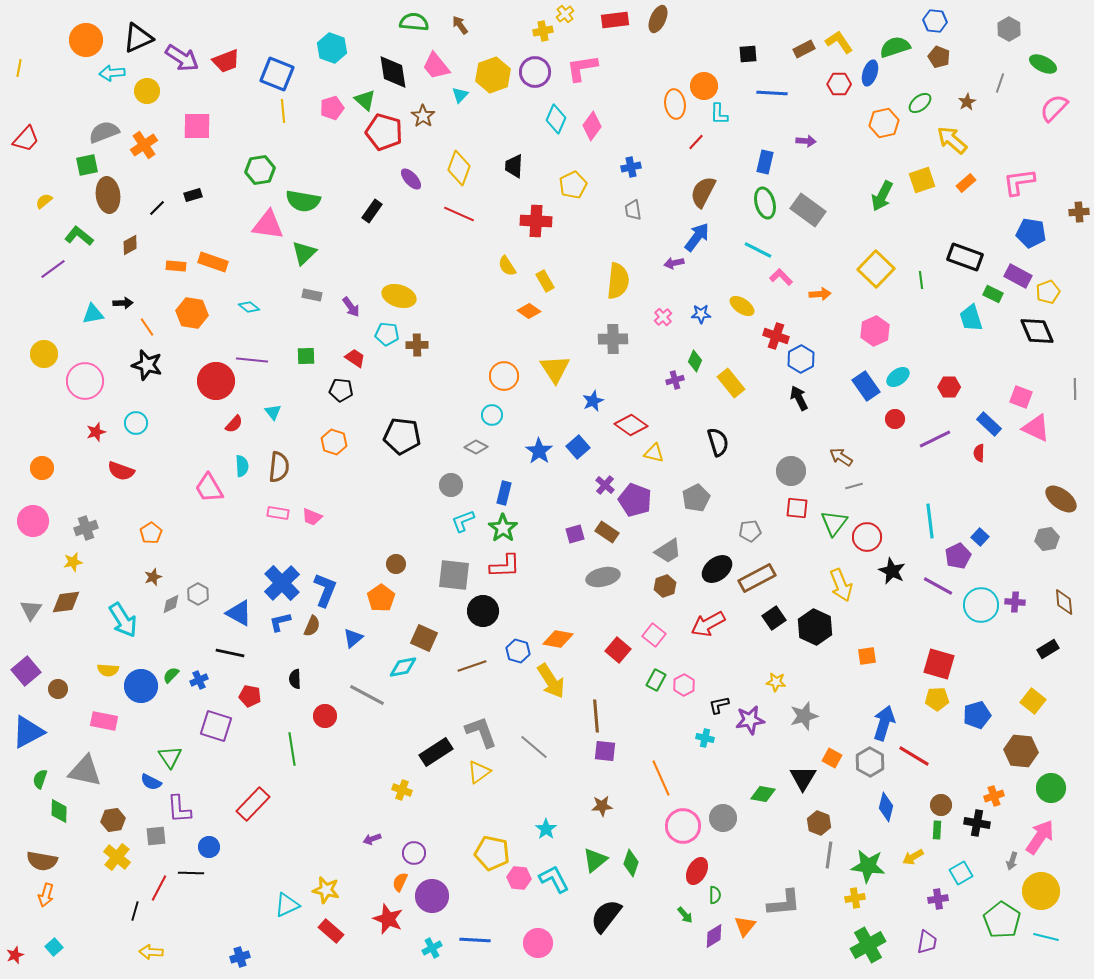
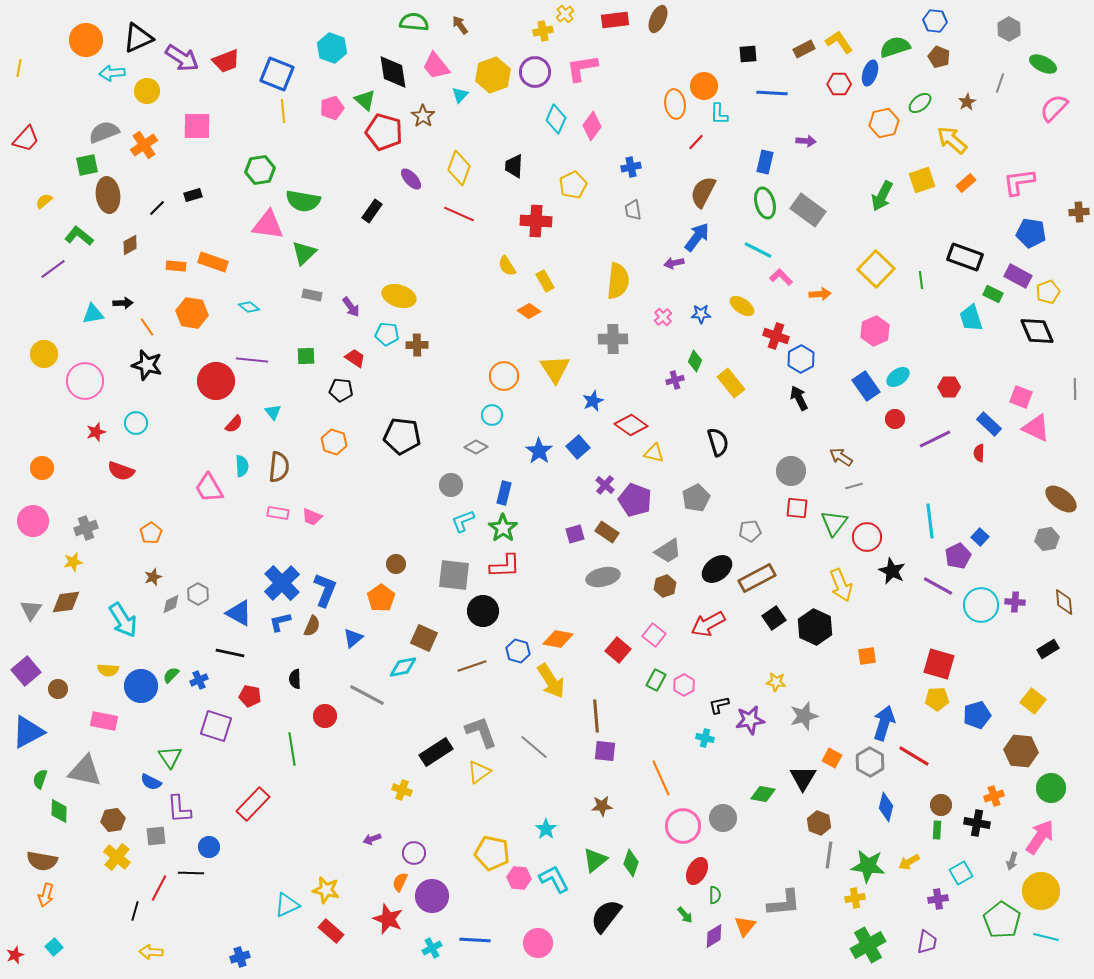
yellow arrow at (913, 857): moved 4 px left, 5 px down
